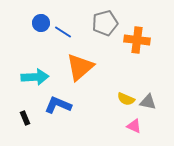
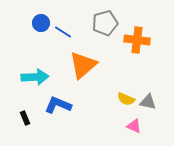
orange triangle: moved 3 px right, 2 px up
